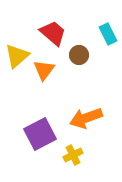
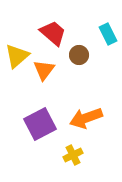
purple square: moved 10 px up
